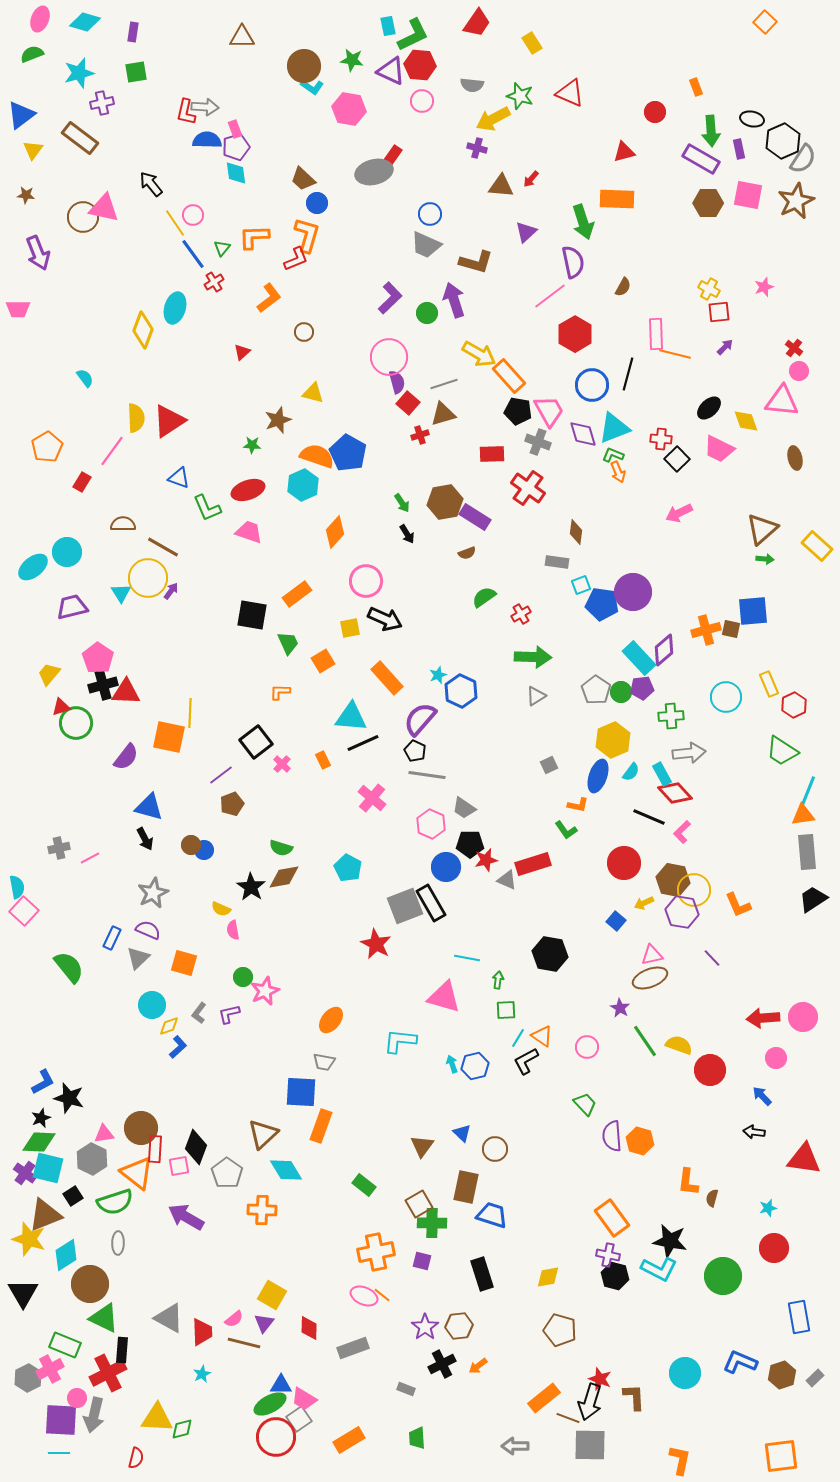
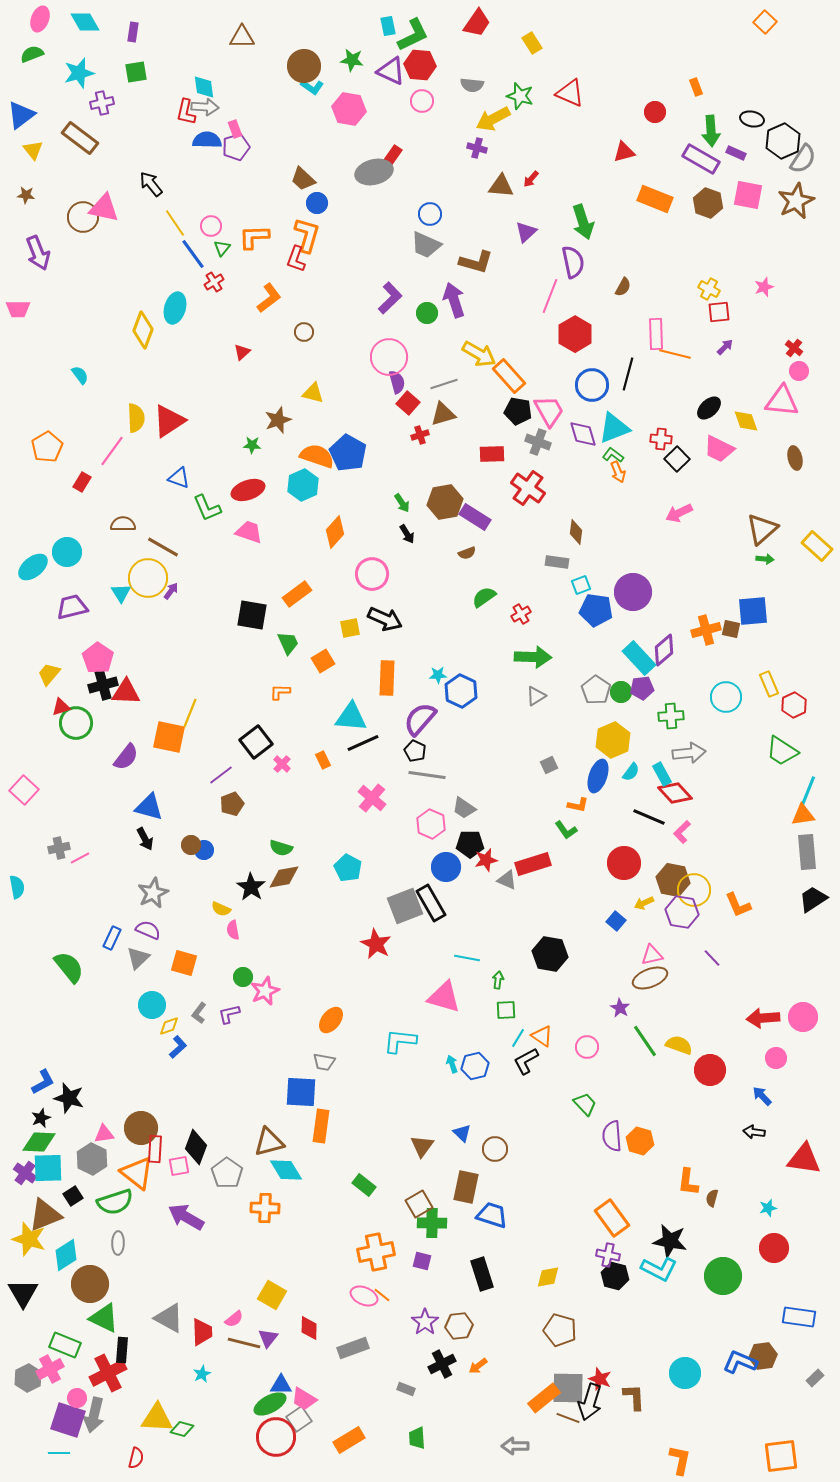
cyan diamond at (85, 22): rotated 44 degrees clockwise
purple rectangle at (739, 149): moved 3 px left, 4 px down; rotated 54 degrees counterclockwise
yellow triangle at (33, 150): rotated 15 degrees counterclockwise
cyan diamond at (236, 173): moved 32 px left, 86 px up
orange rectangle at (617, 199): moved 38 px right; rotated 20 degrees clockwise
brown hexagon at (708, 203): rotated 20 degrees clockwise
pink circle at (193, 215): moved 18 px right, 11 px down
red L-shape at (296, 259): rotated 132 degrees clockwise
pink line at (550, 296): rotated 32 degrees counterclockwise
cyan semicircle at (85, 378): moved 5 px left, 3 px up
green L-shape at (613, 455): rotated 15 degrees clockwise
pink circle at (366, 581): moved 6 px right, 7 px up
blue pentagon at (602, 604): moved 6 px left, 6 px down
cyan star at (438, 675): rotated 18 degrees clockwise
orange rectangle at (387, 678): rotated 44 degrees clockwise
yellow line at (190, 713): rotated 20 degrees clockwise
pink line at (90, 858): moved 10 px left
pink square at (24, 911): moved 121 px up
orange rectangle at (321, 1126): rotated 12 degrees counterclockwise
brown triangle at (263, 1134): moved 6 px right, 8 px down; rotated 28 degrees clockwise
cyan square at (48, 1168): rotated 16 degrees counterclockwise
orange cross at (262, 1210): moved 3 px right, 2 px up
blue rectangle at (799, 1317): rotated 72 degrees counterclockwise
purple triangle at (264, 1323): moved 4 px right, 15 px down
purple star at (425, 1327): moved 5 px up
brown hexagon at (782, 1375): moved 19 px left, 19 px up; rotated 12 degrees clockwise
purple square at (61, 1420): moved 7 px right; rotated 15 degrees clockwise
green diamond at (182, 1429): rotated 30 degrees clockwise
gray square at (590, 1445): moved 22 px left, 57 px up
